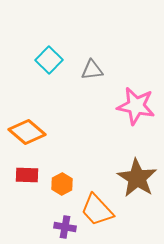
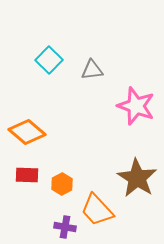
pink star: rotated 9 degrees clockwise
